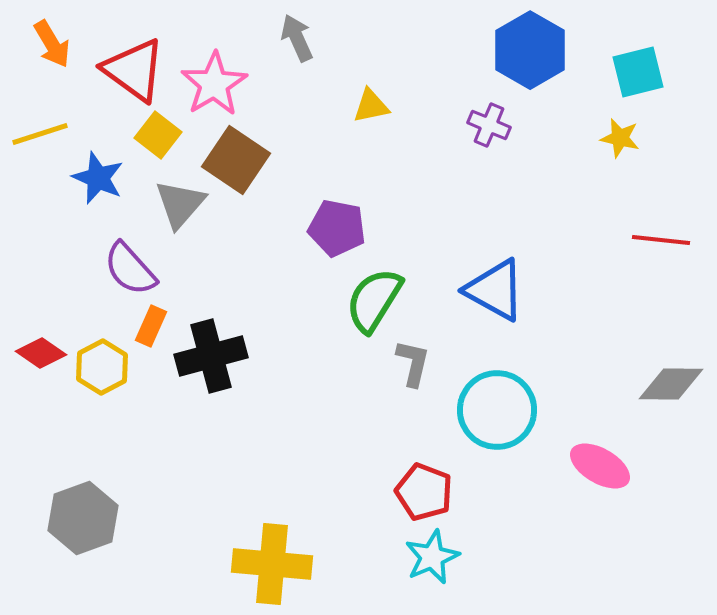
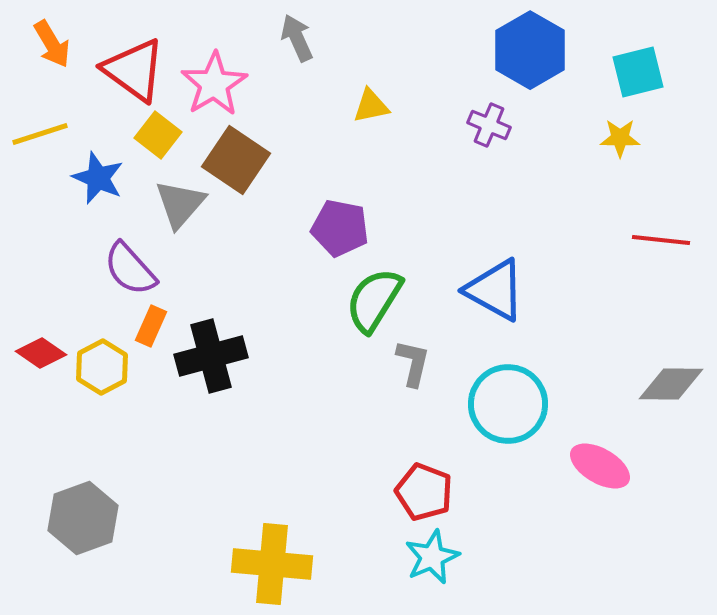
yellow star: rotated 12 degrees counterclockwise
purple pentagon: moved 3 px right
cyan circle: moved 11 px right, 6 px up
